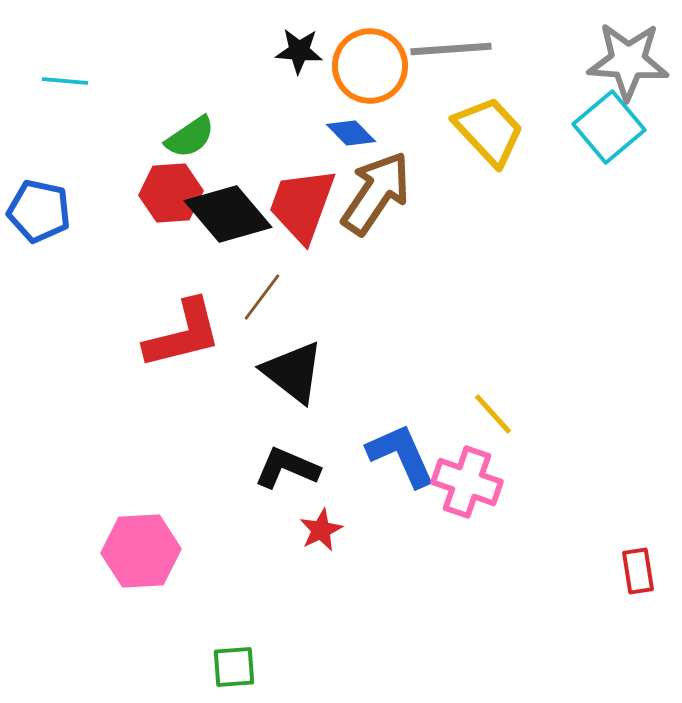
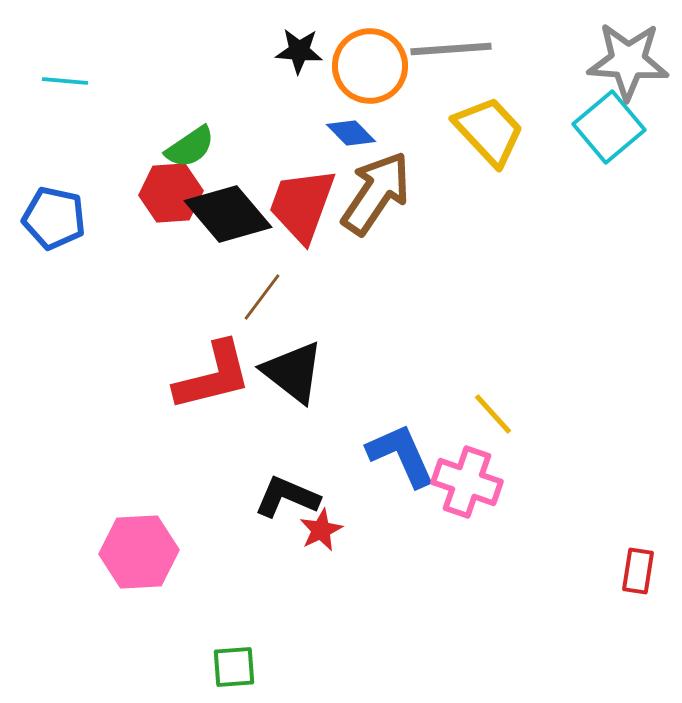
green semicircle: moved 10 px down
blue pentagon: moved 15 px right, 7 px down
red L-shape: moved 30 px right, 42 px down
black L-shape: moved 29 px down
pink hexagon: moved 2 px left, 1 px down
red rectangle: rotated 18 degrees clockwise
